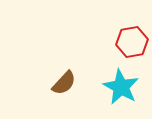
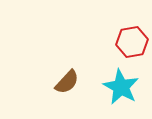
brown semicircle: moved 3 px right, 1 px up
